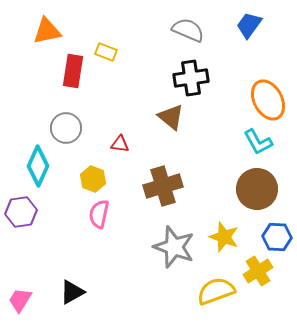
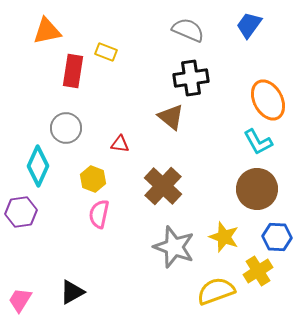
brown cross: rotated 30 degrees counterclockwise
